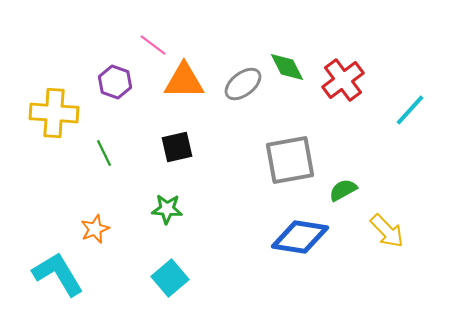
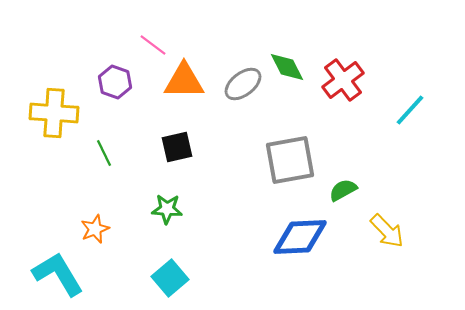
blue diamond: rotated 12 degrees counterclockwise
